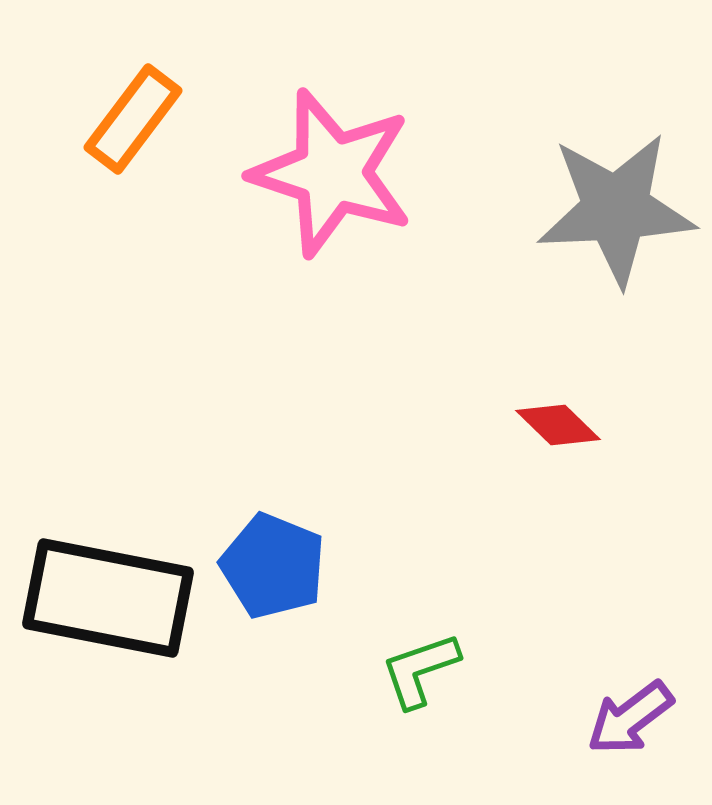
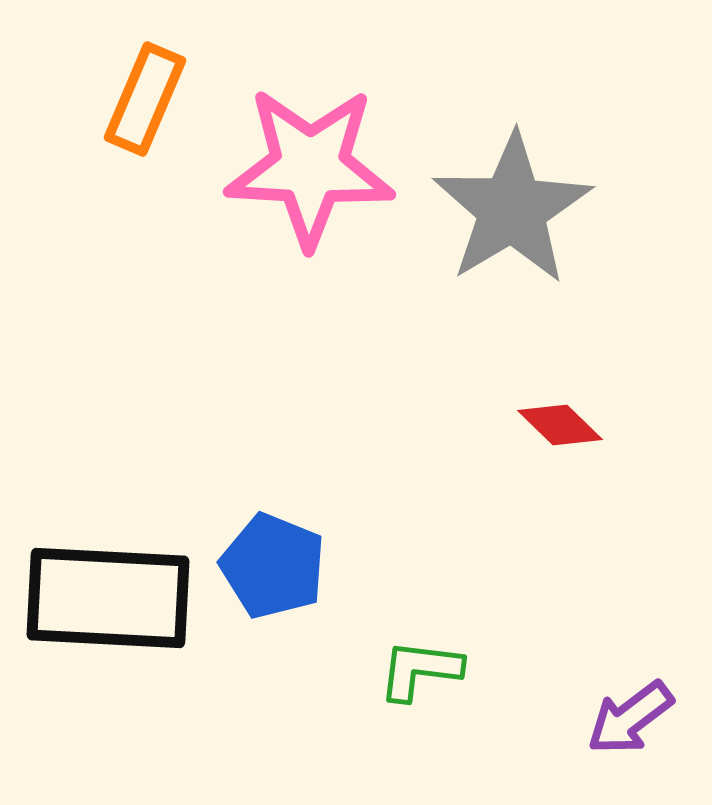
orange rectangle: moved 12 px right, 20 px up; rotated 14 degrees counterclockwise
pink star: moved 22 px left, 6 px up; rotated 15 degrees counterclockwise
gray star: moved 104 px left; rotated 28 degrees counterclockwise
red diamond: moved 2 px right
black rectangle: rotated 8 degrees counterclockwise
green L-shape: rotated 26 degrees clockwise
